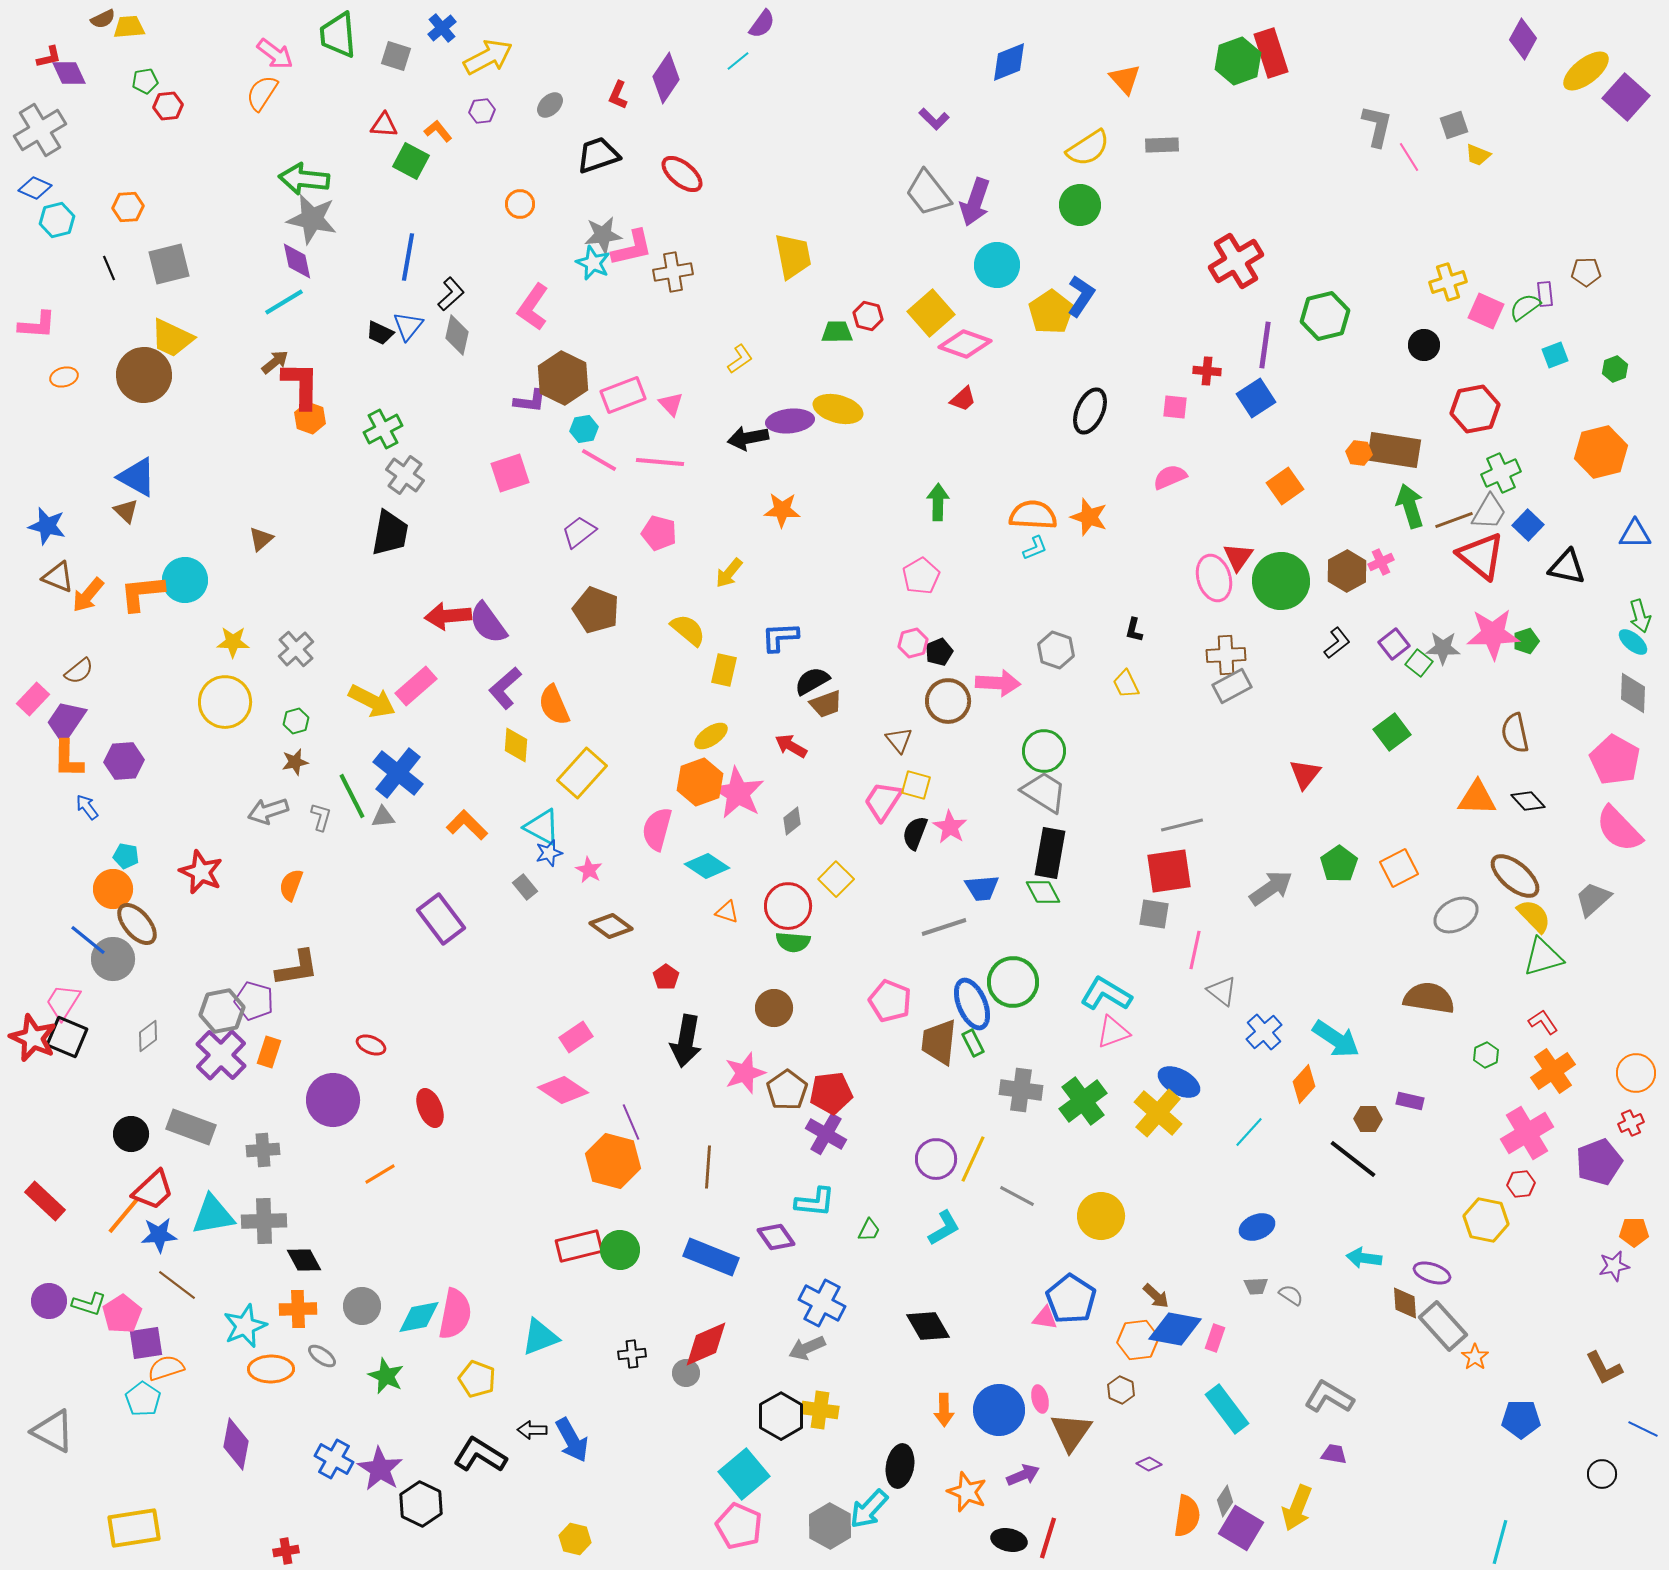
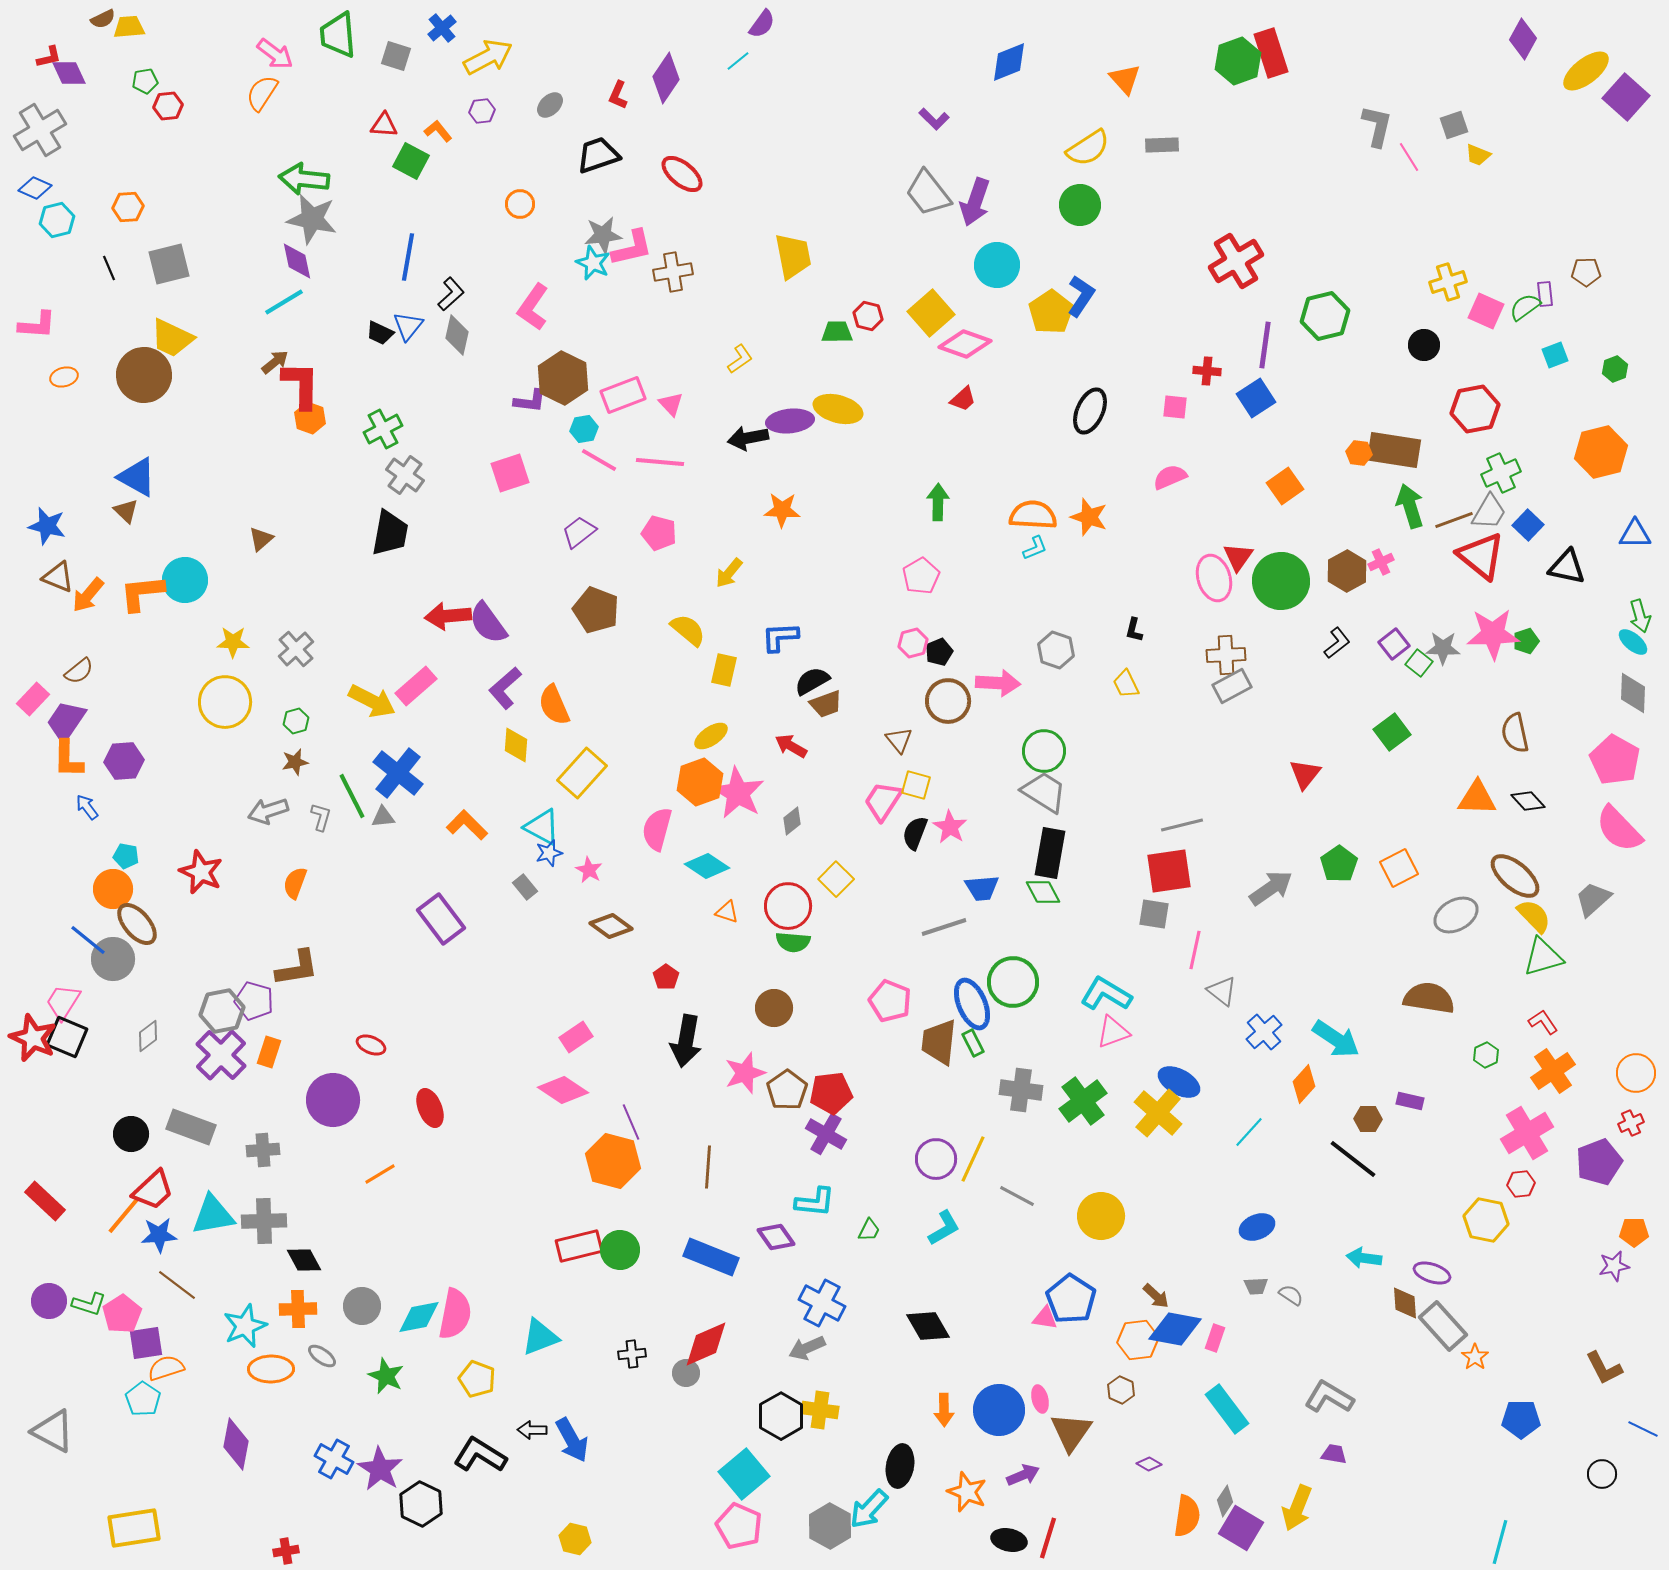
orange semicircle at (291, 885): moved 4 px right, 2 px up
